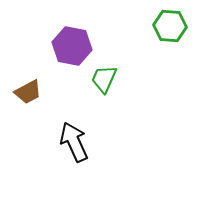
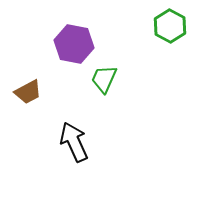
green hexagon: rotated 24 degrees clockwise
purple hexagon: moved 2 px right, 2 px up
